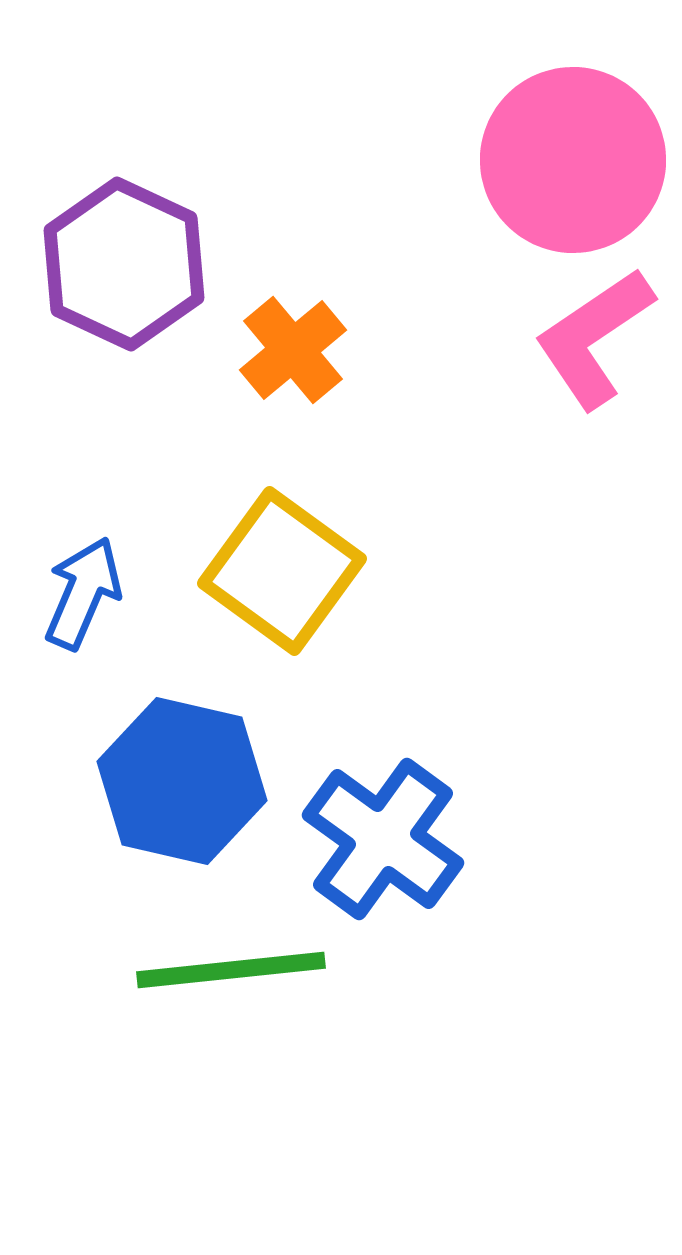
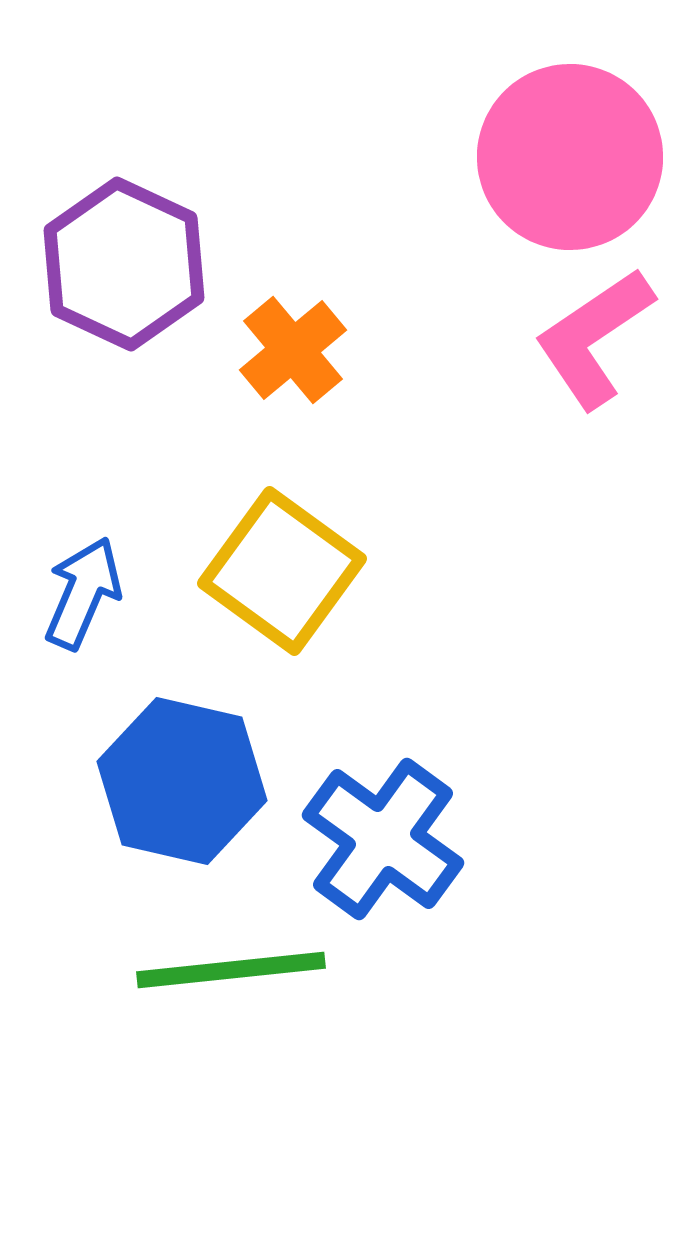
pink circle: moved 3 px left, 3 px up
